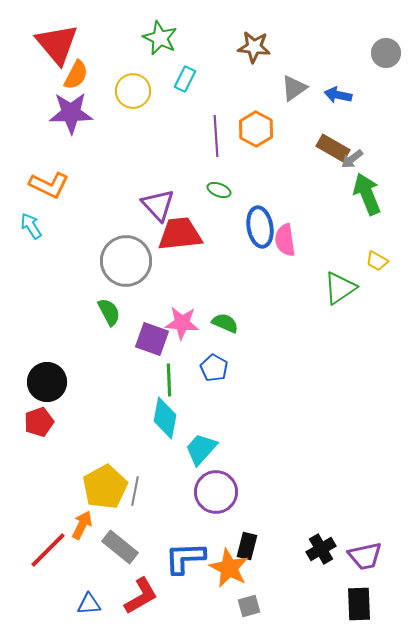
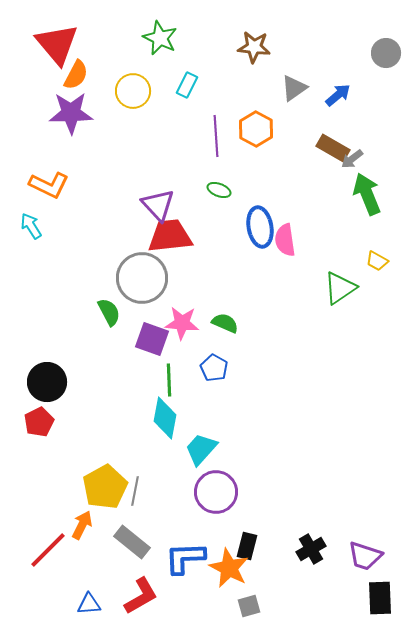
cyan rectangle at (185, 79): moved 2 px right, 6 px down
blue arrow at (338, 95): rotated 128 degrees clockwise
red trapezoid at (180, 234): moved 10 px left, 2 px down
gray circle at (126, 261): moved 16 px right, 17 px down
red pentagon at (39, 422): rotated 8 degrees counterclockwise
gray rectangle at (120, 547): moved 12 px right, 5 px up
black cross at (321, 549): moved 10 px left
purple trapezoid at (365, 556): rotated 30 degrees clockwise
black rectangle at (359, 604): moved 21 px right, 6 px up
